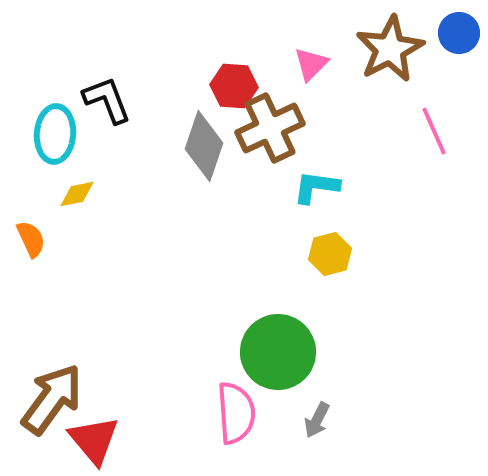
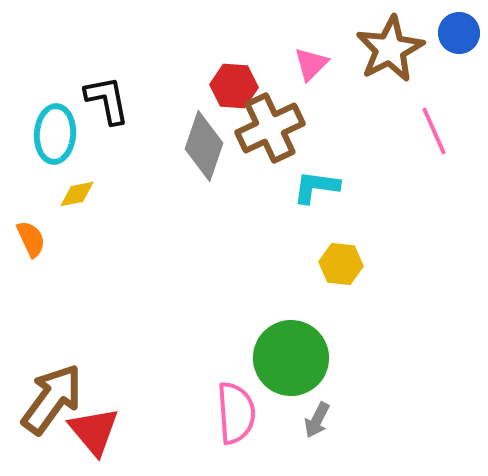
black L-shape: rotated 10 degrees clockwise
yellow hexagon: moved 11 px right, 10 px down; rotated 21 degrees clockwise
green circle: moved 13 px right, 6 px down
red triangle: moved 9 px up
